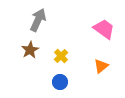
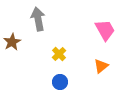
gray arrow: moved 1 px up; rotated 35 degrees counterclockwise
pink trapezoid: moved 1 px right, 1 px down; rotated 25 degrees clockwise
brown star: moved 18 px left, 8 px up
yellow cross: moved 2 px left, 2 px up
